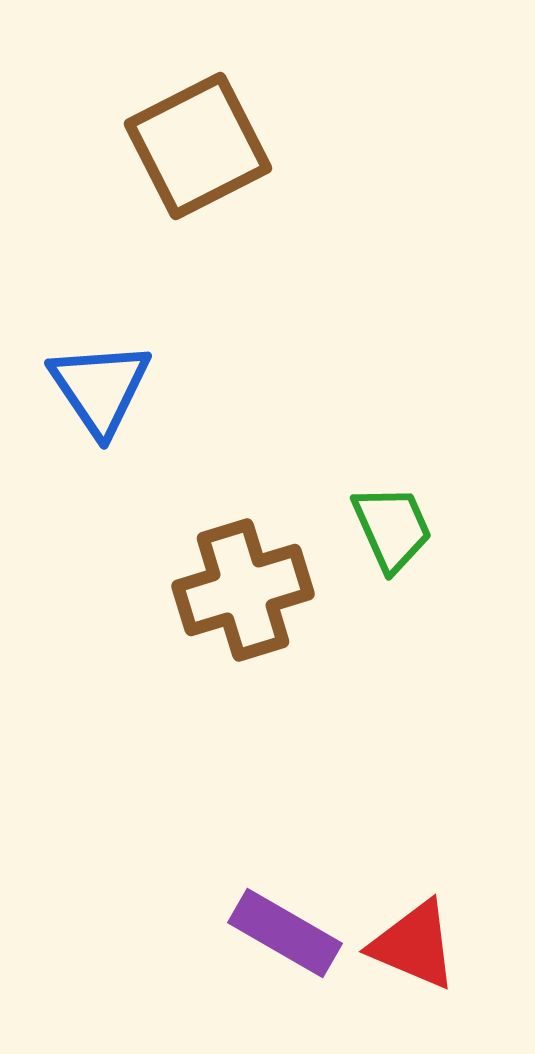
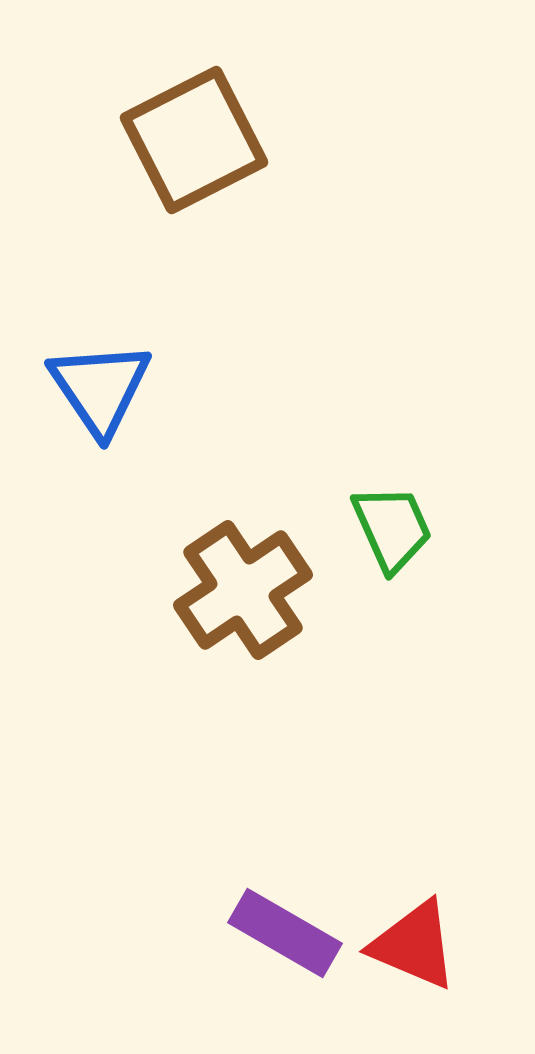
brown square: moved 4 px left, 6 px up
brown cross: rotated 17 degrees counterclockwise
